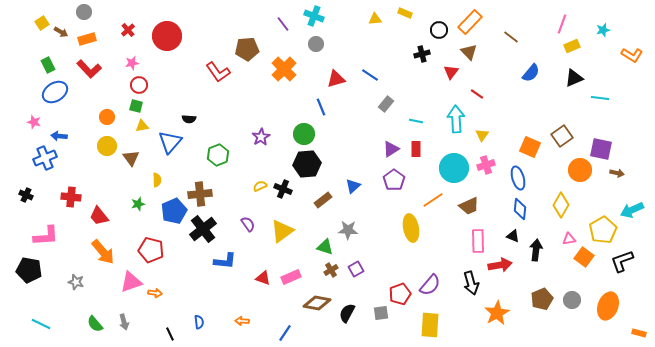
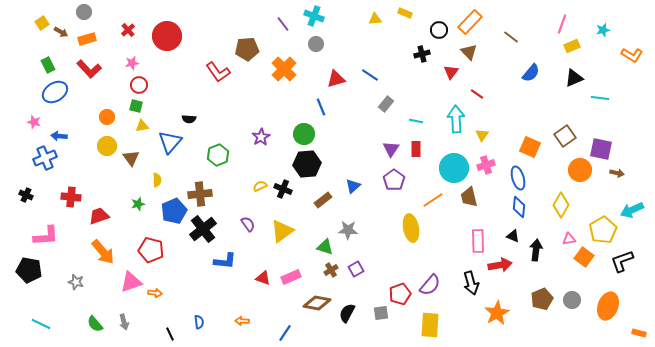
brown square at (562, 136): moved 3 px right
purple triangle at (391, 149): rotated 24 degrees counterclockwise
brown trapezoid at (469, 206): moved 9 px up; rotated 100 degrees clockwise
blue diamond at (520, 209): moved 1 px left, 2 px up
red trapezoid at (99, 216): rotated 110 degrees clockwise
